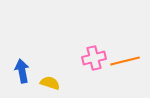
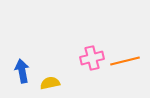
pink cross: moved 2 px left
yellow semicircle: rotated 30 degrees counterclockwise
